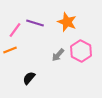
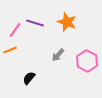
pink hexagon: moved 6 px right, 10 px down
